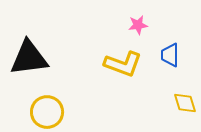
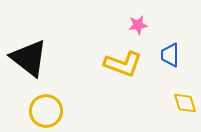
black triangle: rotated 45 degrees clockwise
yellow circle: moved 1 px left, 1 px up
